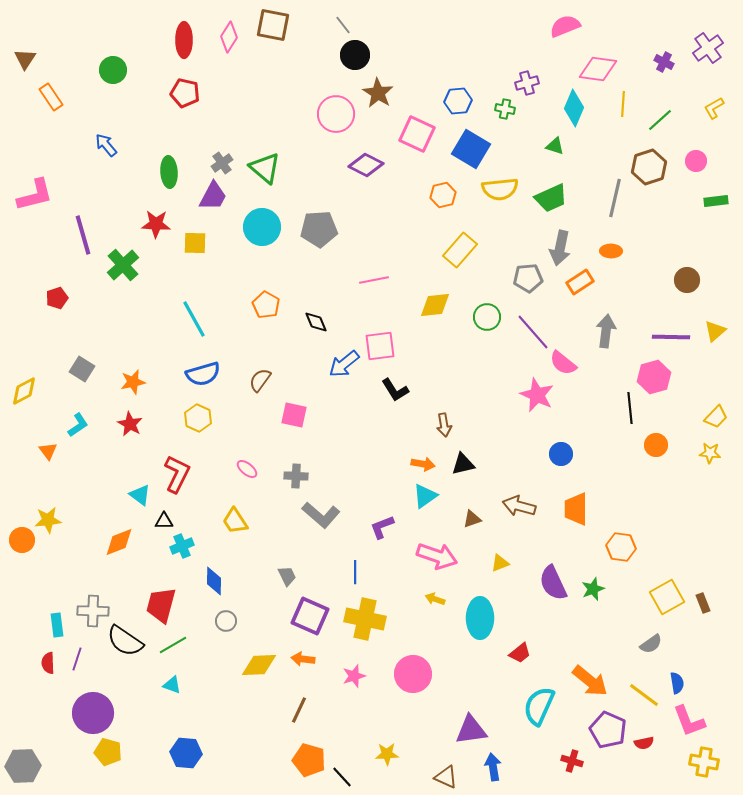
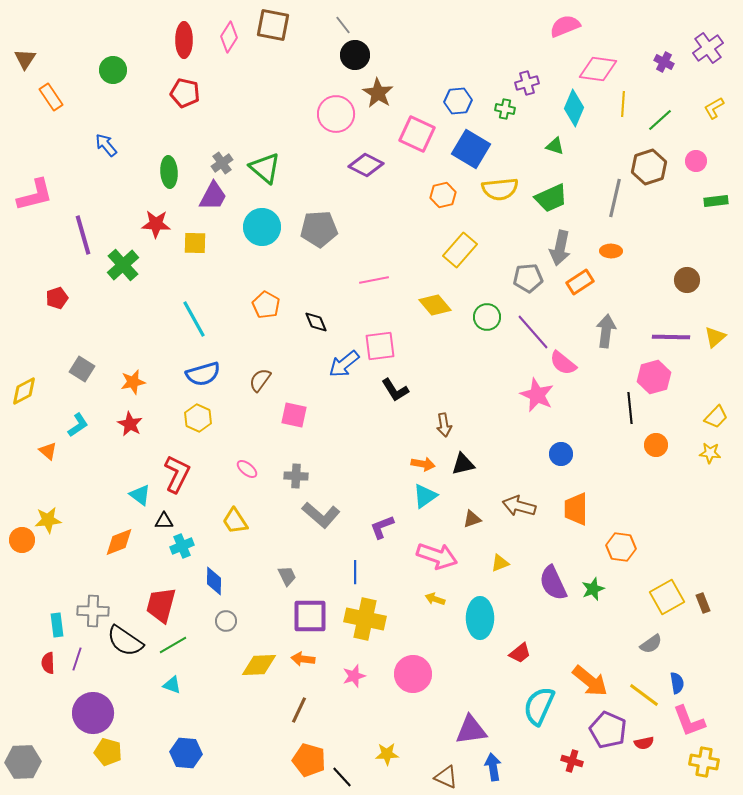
yellow diamond at (435, 305): rotated 56 degrees clockwise
yellow triangle at (715, 331): moved 6 px down
orange triangle at (48, 451): rotated 12 degrees counterclockwise
purple square at (310, 616): rotated 24 degrees counterclockwise
gray hexagon at (23, 766): moved 4 px up
